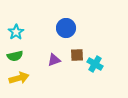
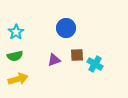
yellow arrow: moved 1 px left, 1 px down
